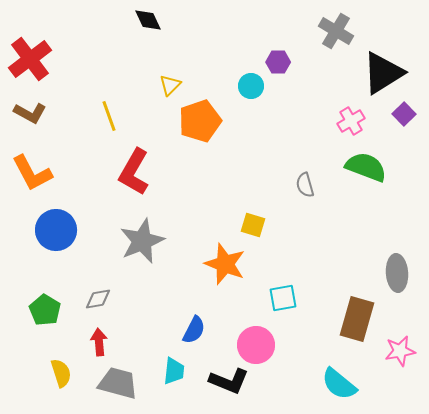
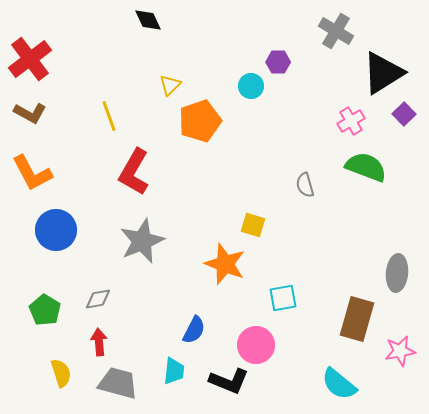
gray ellipse: rotated 9 degrees clockwise
